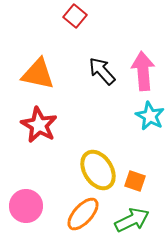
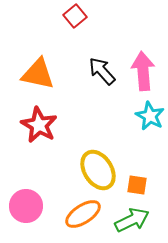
red square: rotated 10 degrees clockwise
orange square: moved 2 px right, 4 px down; rotated 10 degrees counterclockwise
orange ellipse: rotated 15 degrees clockwise
